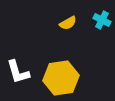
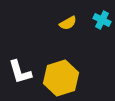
white L-shape: moved 2 px right
yellow hexagon: rotated 8 degrees counterclockwise
